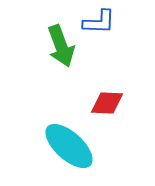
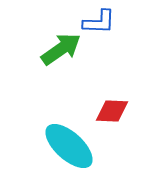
green arrow: moved 3 px down; rotated 105 degrees counterclockwise
red diamond: moved 5 px right, 8 px down
